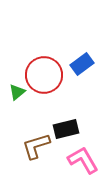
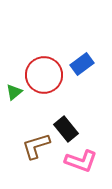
green triangle: moved 3 px left
black rectangle: rotated 65 degrees clockwise
pink L-shape: moved 2 px left, 1 px down; rotated 140 degrees clockwise
